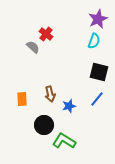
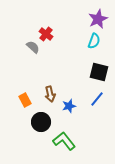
orange rectangle: moved 3 px right, 1 px down; rotated 24 degrees counterclockwise
black circle: moved 3 px left, 3 px up
green L-shape: rotated 20 degrees clockwise
